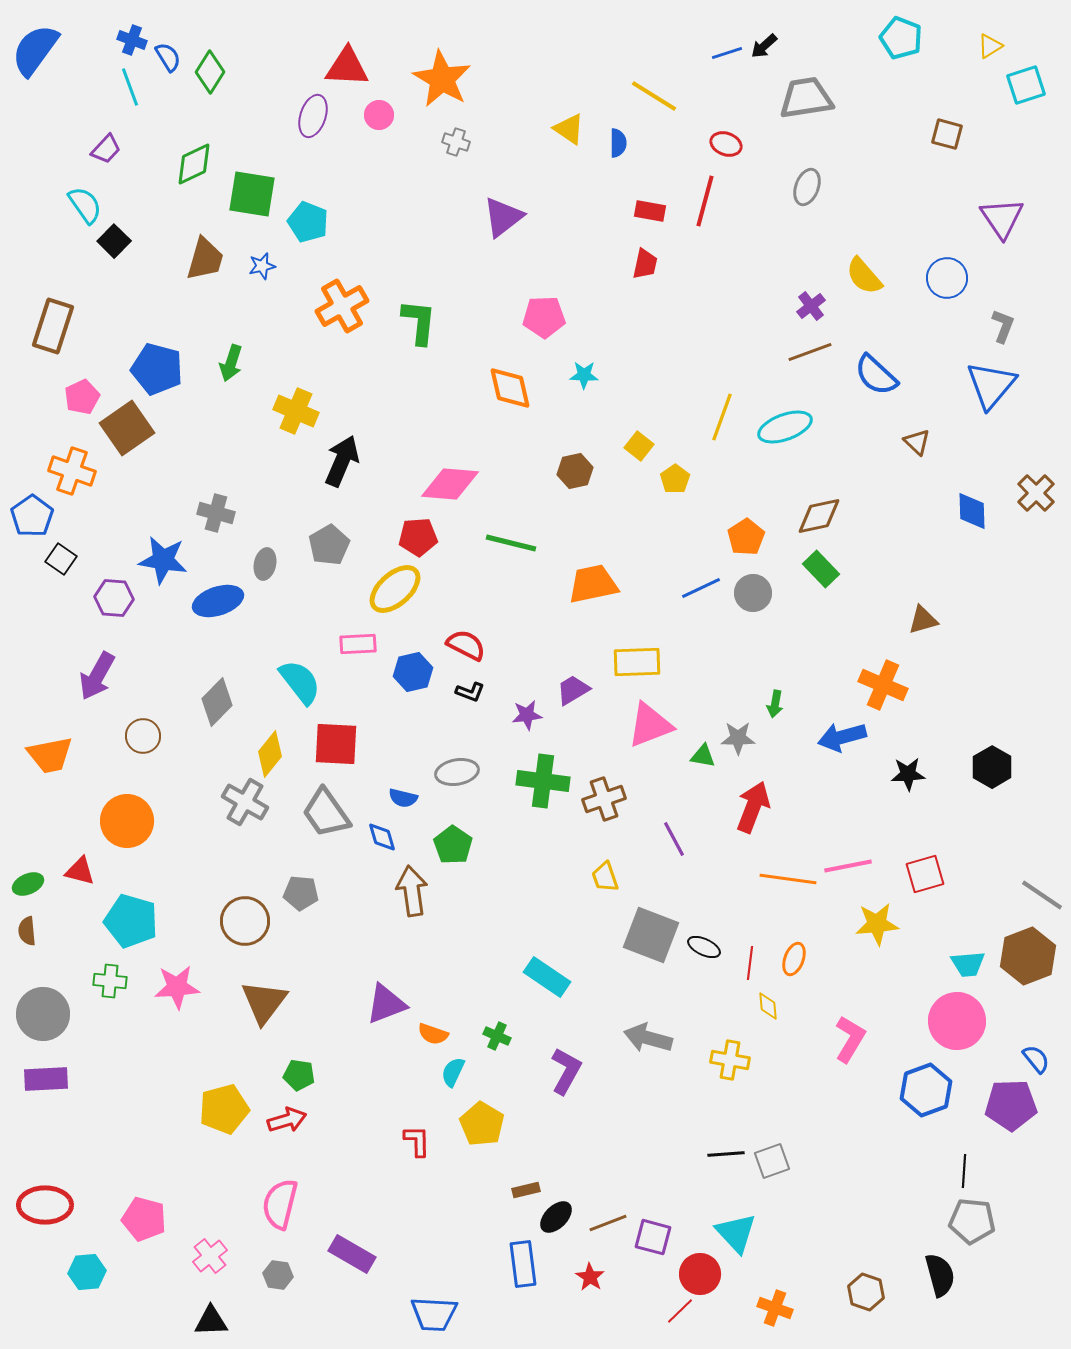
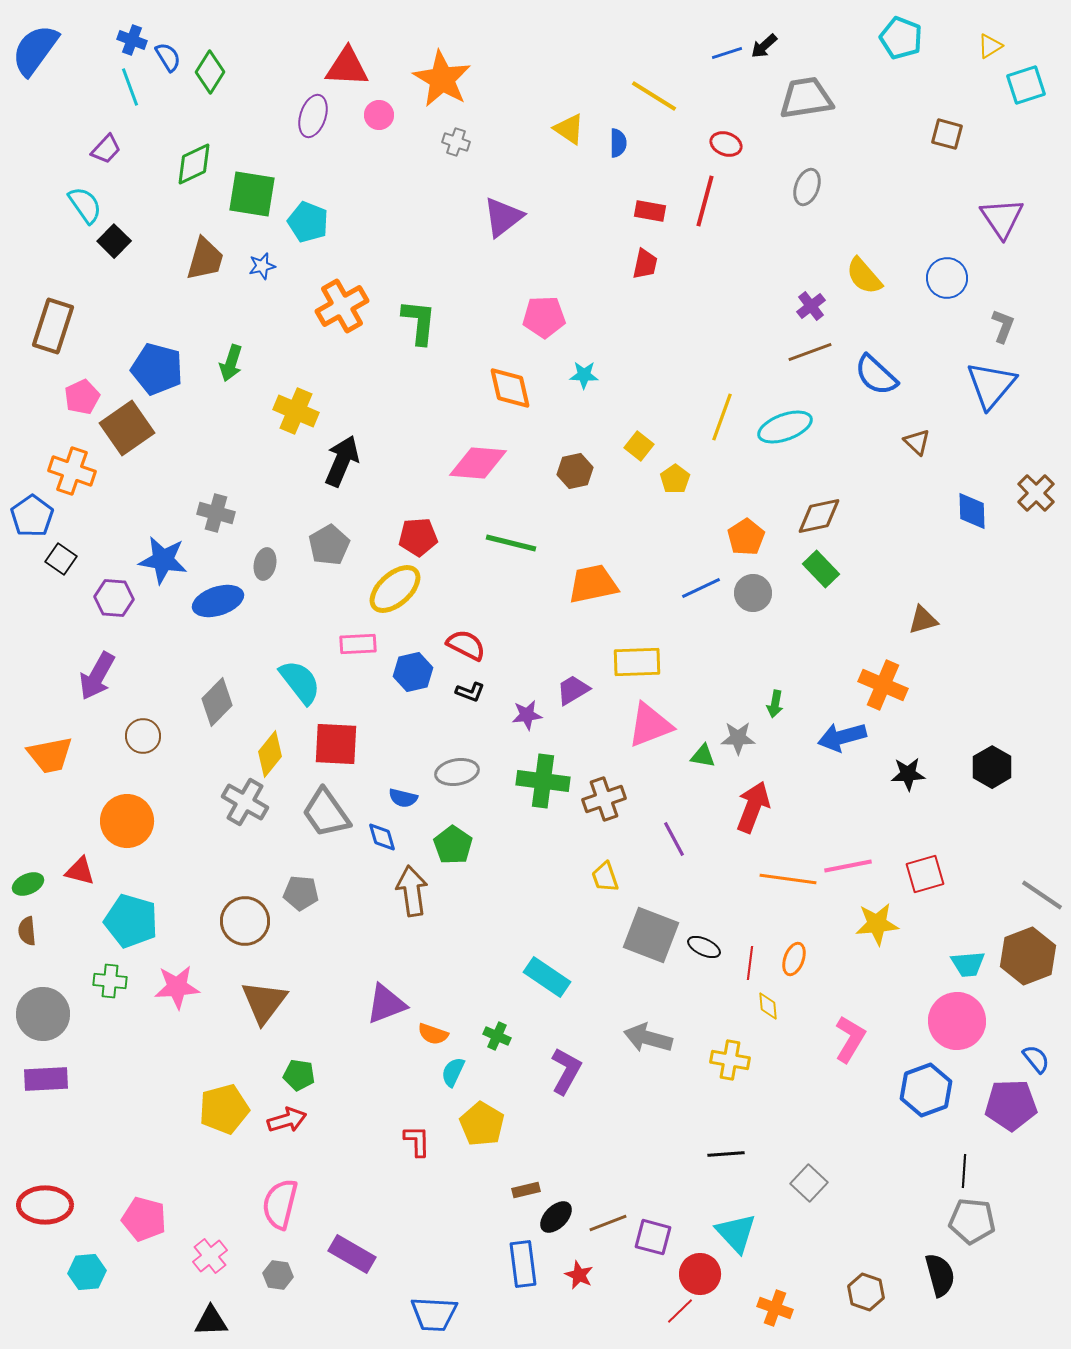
pink diamond at (450, 484): moved 28 px right, 21 px up
gray square at (772, 1161): moved 37 px right, 22 px down; rotated 27 degrees counterclockwise
red star at (590, 1277): moved 11 px left, 2 px up; rotated 8 degrees counterclockwise
